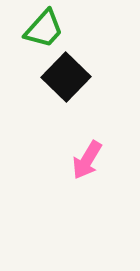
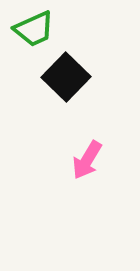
green trapezoid: moved 10 px left; rotated 24 degrees clockwise
